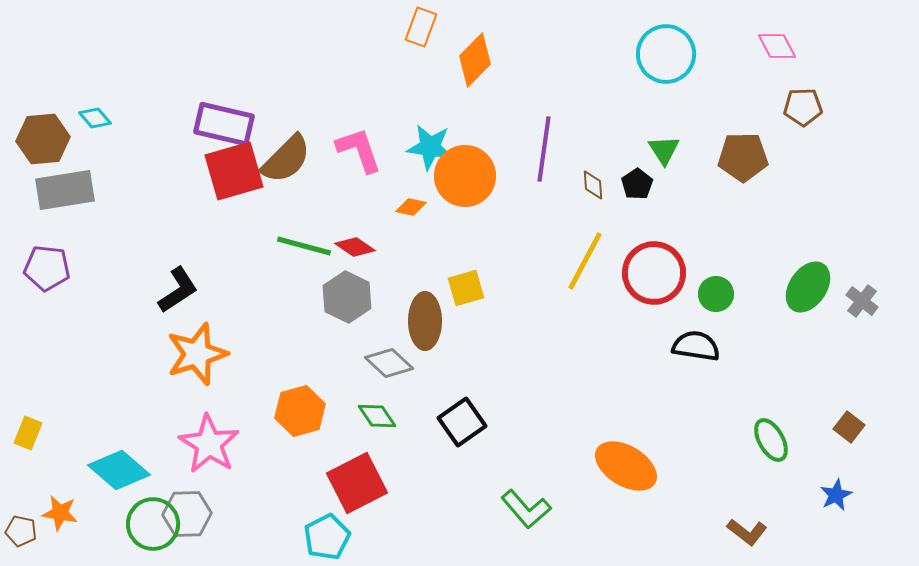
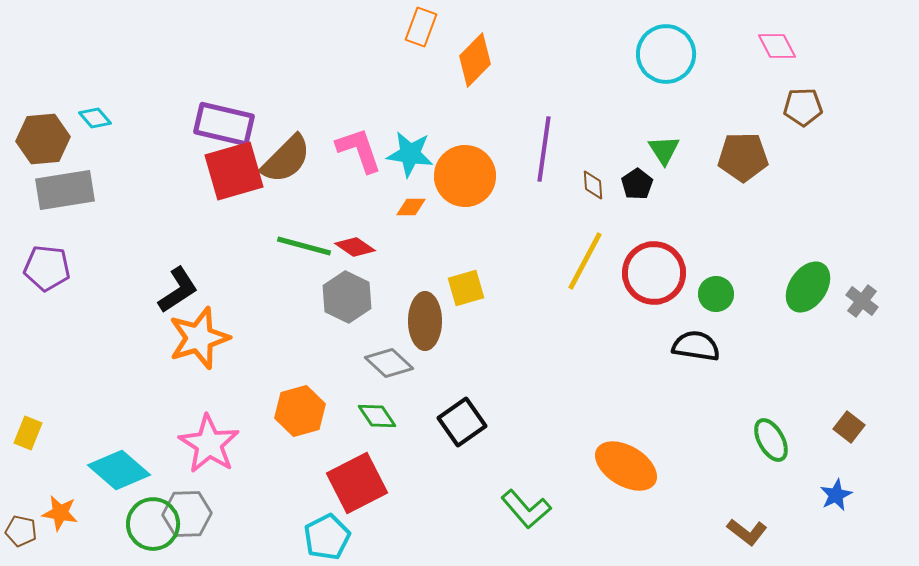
cyan star at (430, 147): moved 20 px left, 7 px down
orange diamond at (411, 207): rotated 12 degrees counterclockwise
orange star at (197, 354): moved 2 px right, 16 px up
